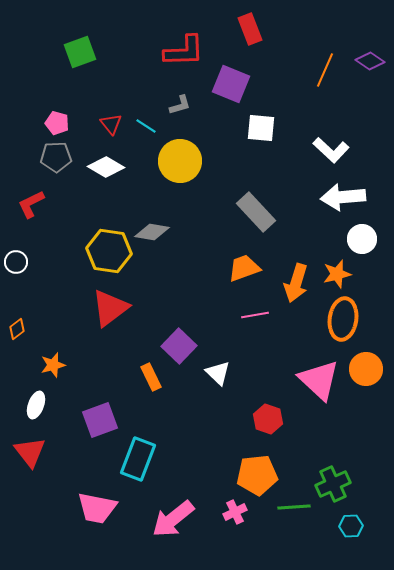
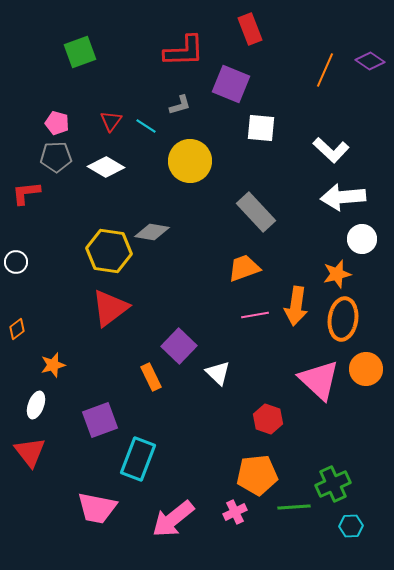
red triangle at (111, 124): moved 3 px up; rotated 15 degrees clockwise
yellow circle at (180, 161): moved 10 px right
red L-shape at (31, 204): moved 5 px left, 11 px up; rotated 20 degrees clockwise
orange arrow at (296, 283): moved 23 px down; rotated 9 degrees counterclockwise
